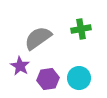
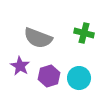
green cross: moved 3 px right, 4 px down; rotated 24 degrees clockwise
gray semicircle: rotated 124 degrees counterclockwise
purple hexagon: moved 1 px right, 3 px up; rotated 10 degrees counterclockwise
